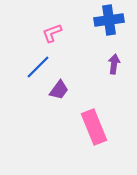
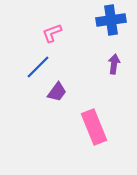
blue cross: moved 2 px right
purple trapezoid: moved 2 px left, 2 px down
